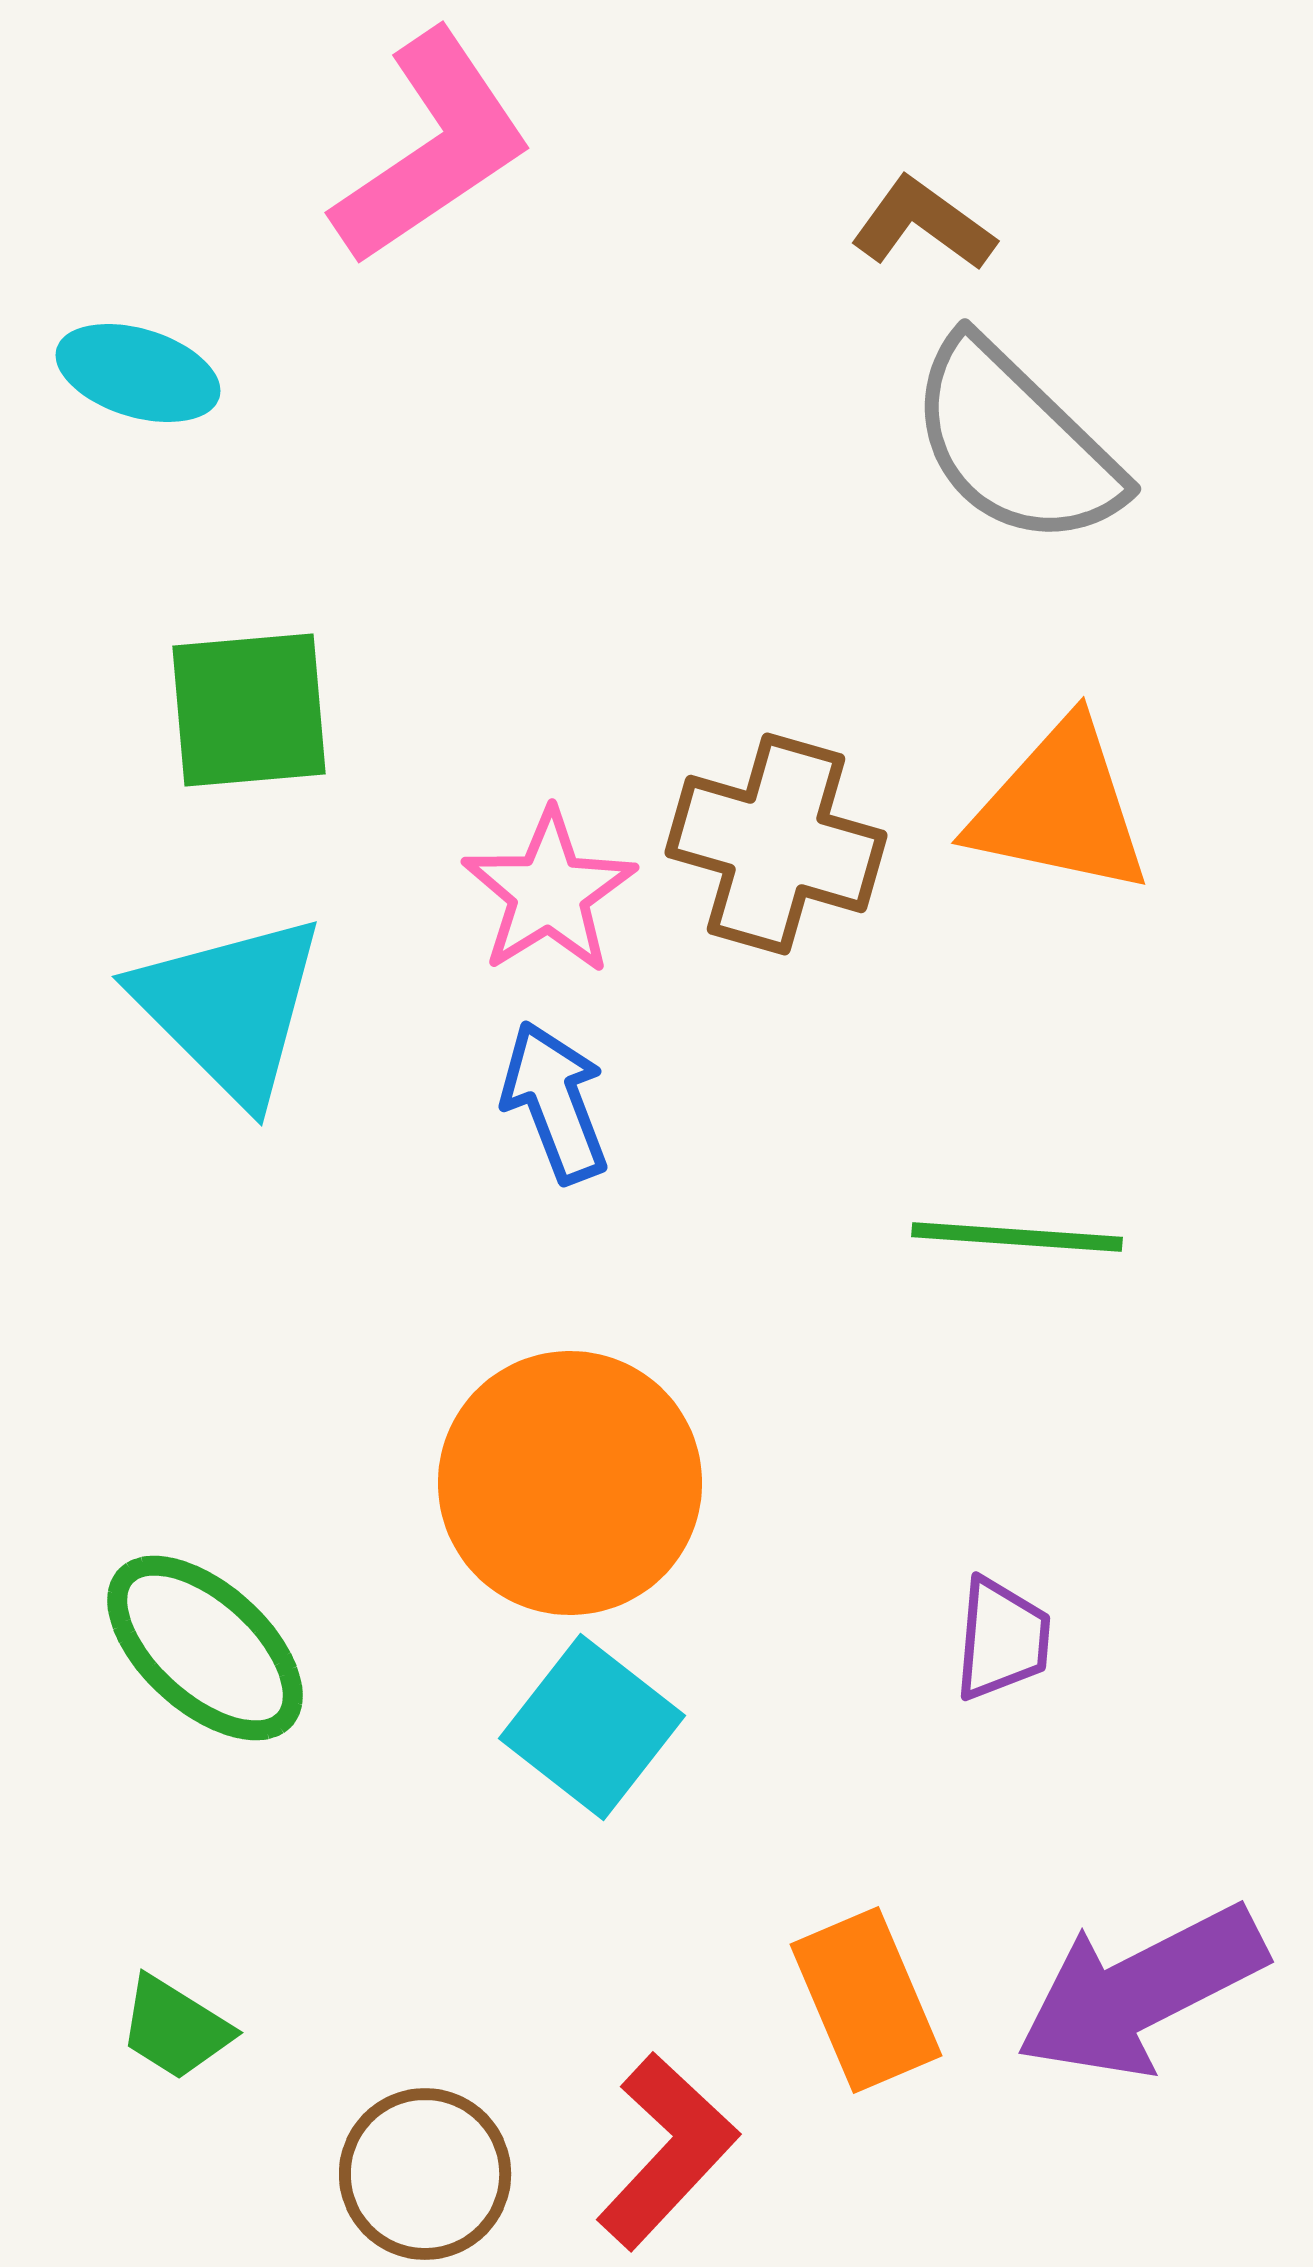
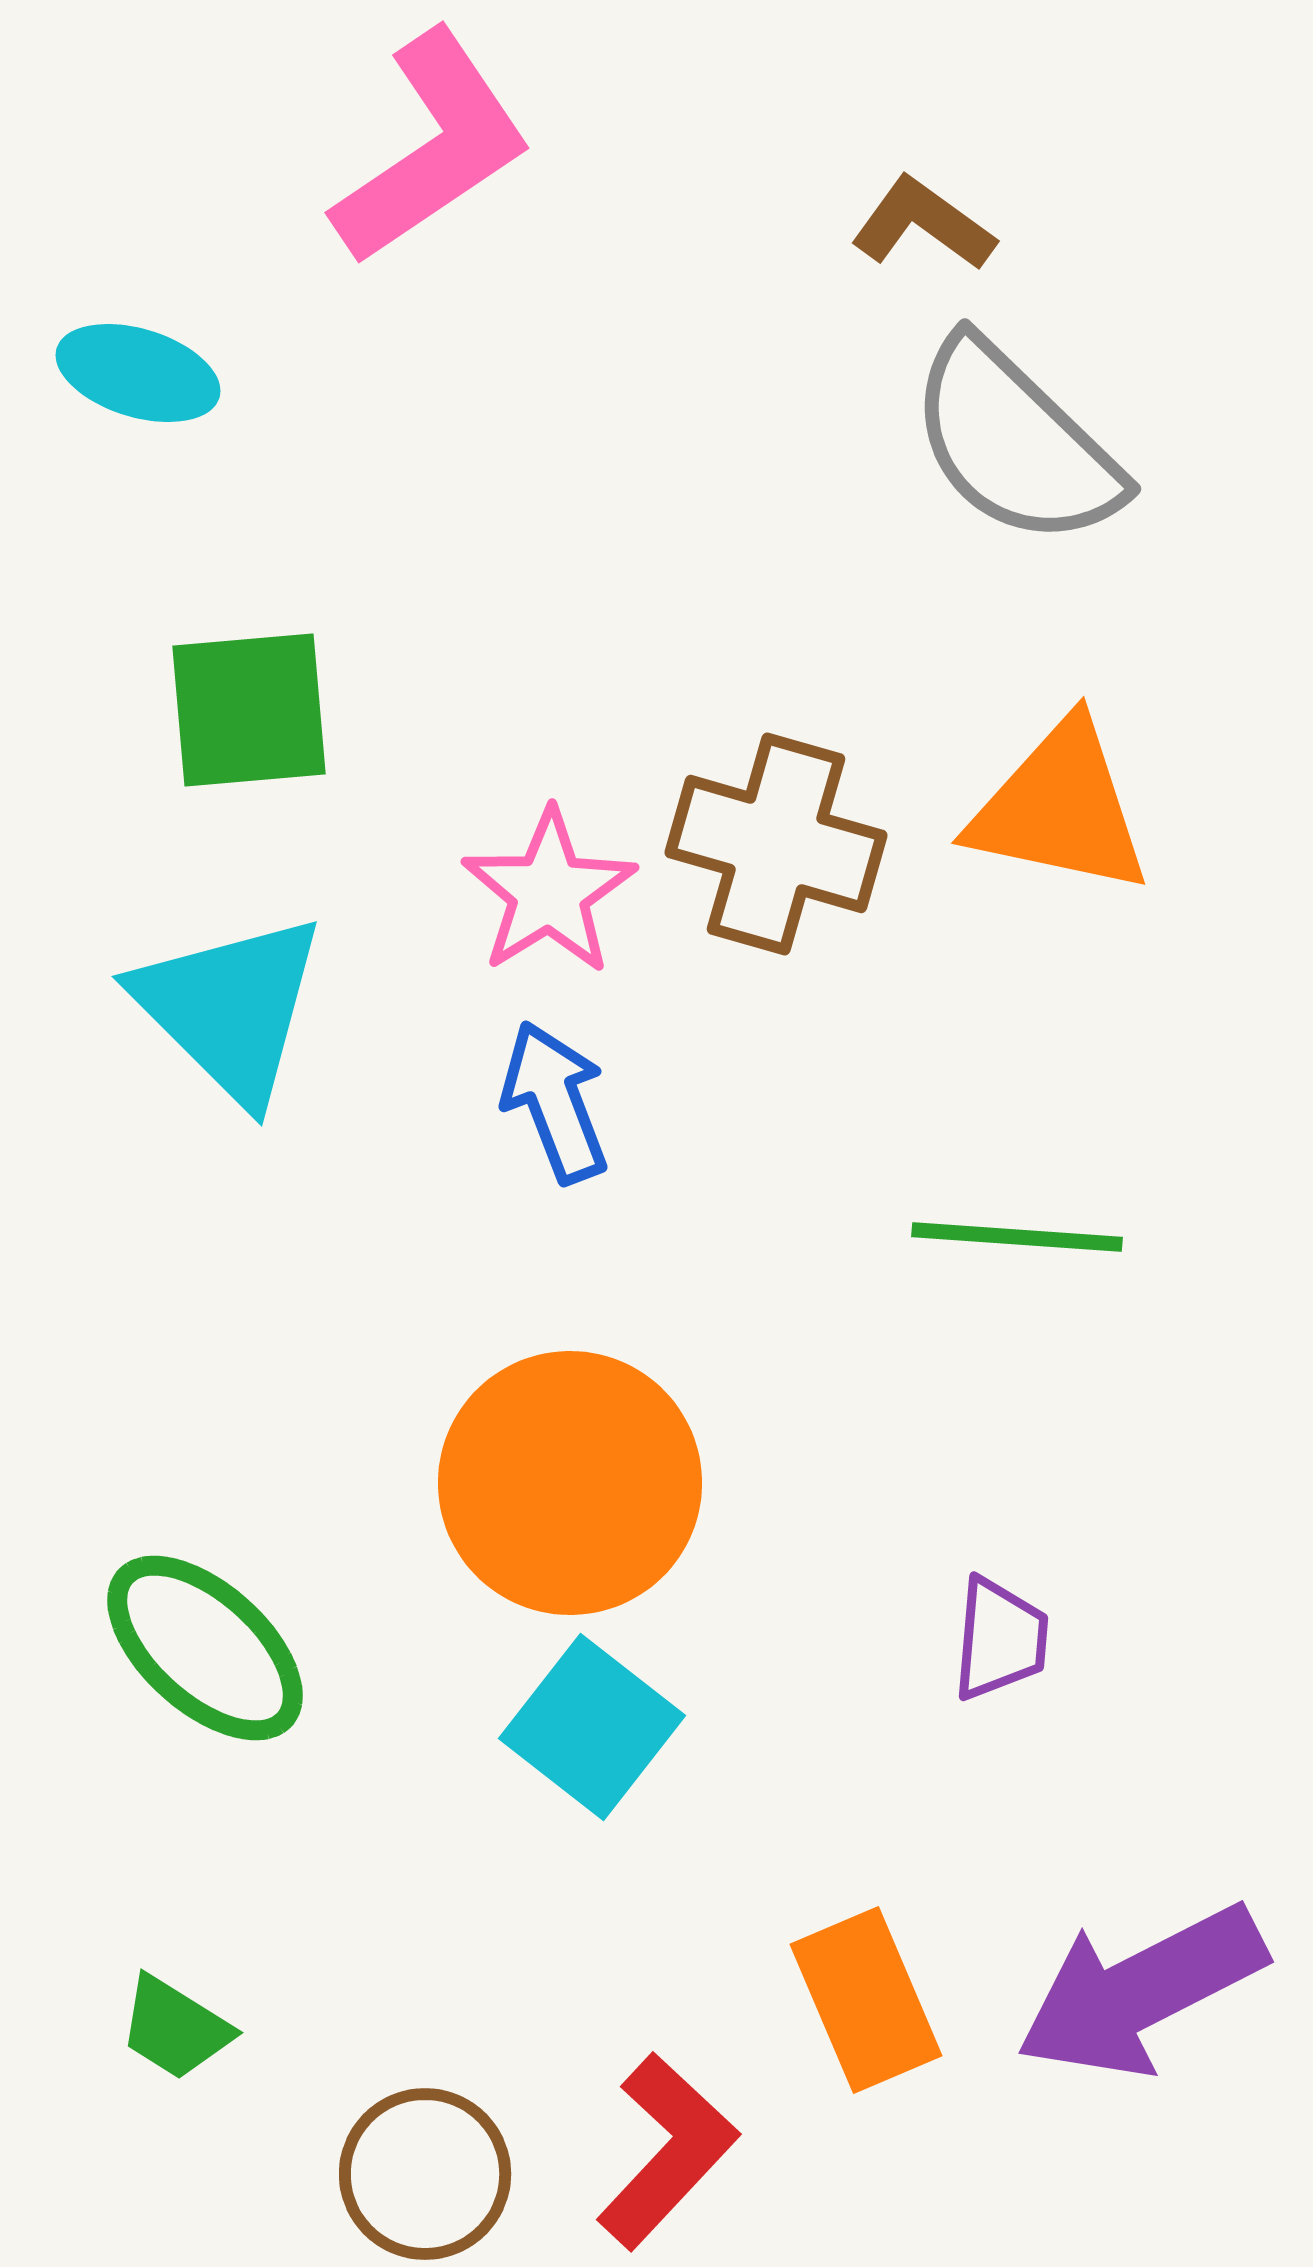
purple trapezoid: moved 2 px left
